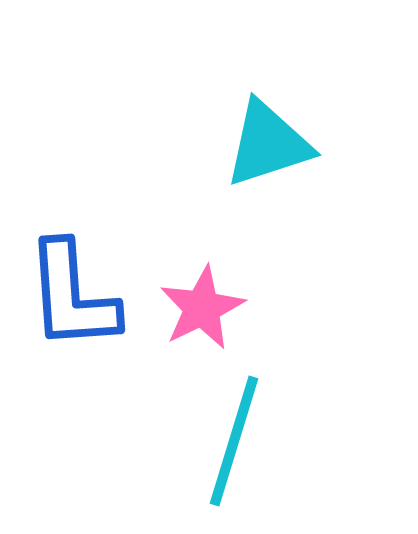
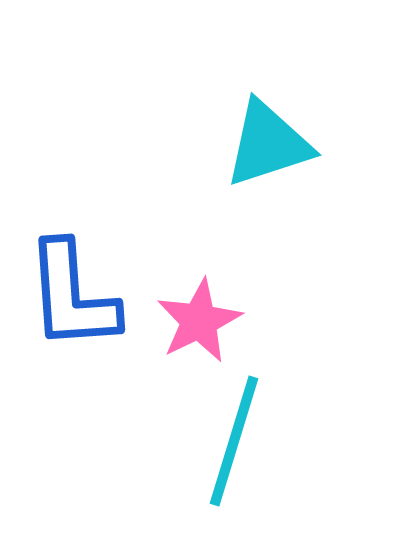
pink star: moved 3 px left, 13 px down
